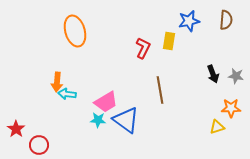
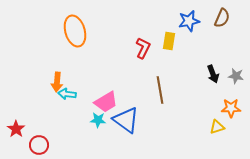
brown semicircle: moved 4 px left, 2 px up; rotated 18 degrees clockwise
